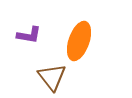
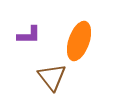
purple L-shape: rotated 10 degrees counterclockwise
